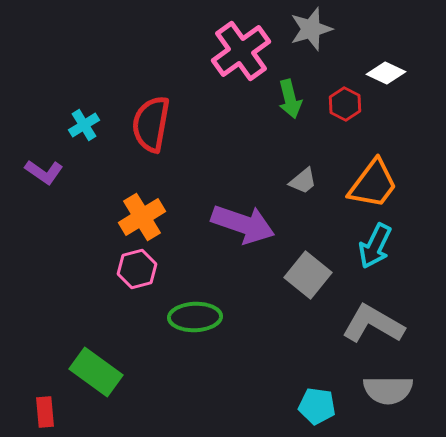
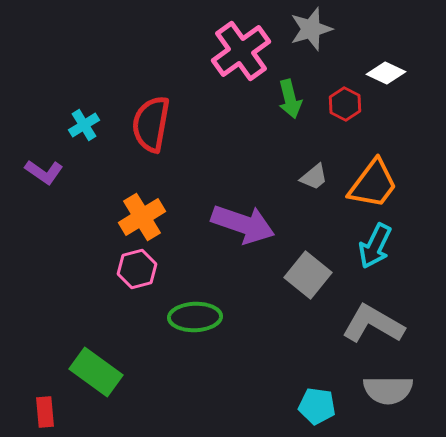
gray trapezoid: moved 11 px right, 4 px up
